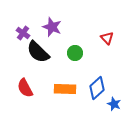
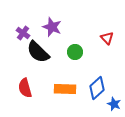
green circle: moved 1 px up
red semicircle: rotated 12 degrees clockwise
